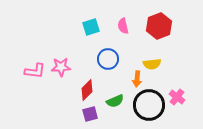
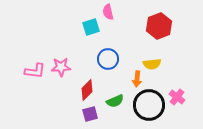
pink semicircle: moved 15 px left, 14 px up
